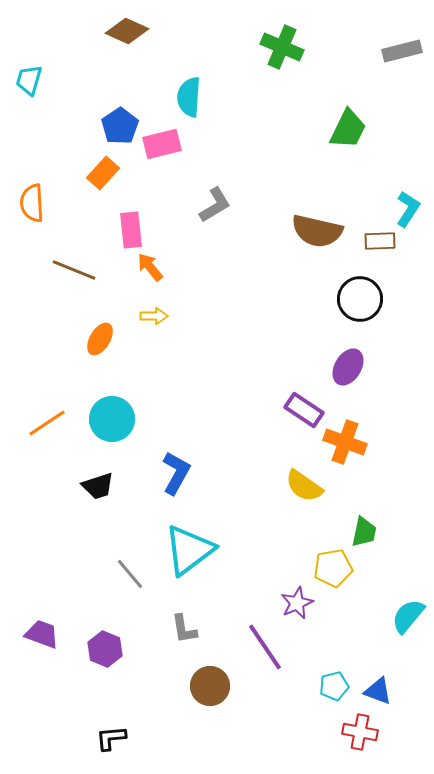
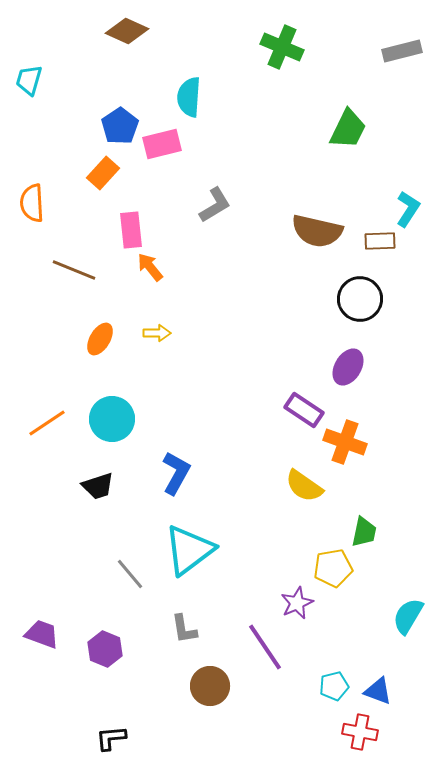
yellow arrow at (154, 316): moved 3 px right, 17 px down
cyan semicircle at (408, 616): rotated 9 degrees counterclockwise
